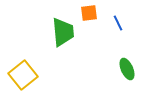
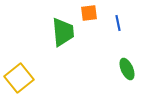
blue line: rotated 14 degrees clockwise
yellow square: moved 4 px left, 3 px down
